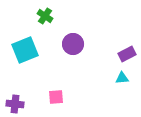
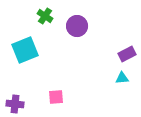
purple circle: moved 4 px right, 18 px up
